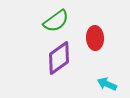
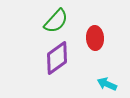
green semicircle: rotated 12 degrees counterclockwise
purple diamond: moved 2 px left
